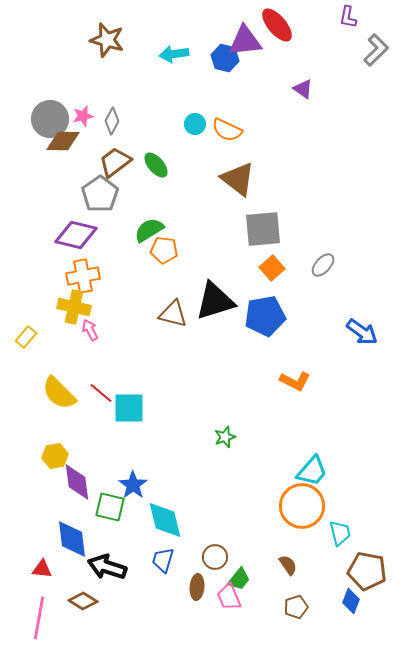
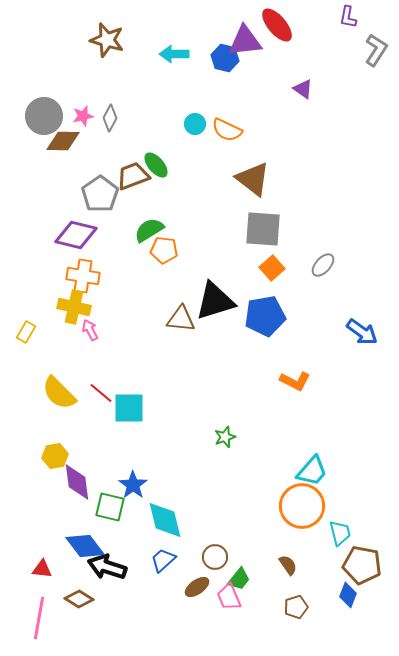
gray L-shape at (376, 50): rotated 12 degrees counterclockwise
cyan arrow at (174, 54): rotated 8 degrees clockwise
gray circle at (50, 119): moved 6 px left, 3 px up
gray diamond at (112, 121): moved 2 px left, 3 px up
brown trapezoid at (115, 162): moved 18 px right, 14 px down; rotated 16 degrees clockwise
brown triangle at (238, 179): moved 15 px right
gray square at (263, 229): rotated 9 degrees clockwise
orange cross at (83, 276): rotated 20 degrees clockwise
brown triangle at (173, 314): moved 8 px right, 5 px down; rotated 8 degrees counterclockwise
yellow rectangle at (26, 337): moved 5 px up; rotated 10 degrees counterclockwise
blue diamond at (72, 539): moved 13 px right, 7 px down; rotated 30 degrees counterclockwise
blue trapezoid at (163, 560): rotated 32 degrees clockwise
brown pentagon at (367, 571): moved 5 px left, 6 px up
brown ellipse at (197, 587): rotated 50 degrees clockwise
brown diamond at (83, 601): moved 4 px left, 2 px up
blue diamond at (351, 601): moved 3 px left, 6 px up
